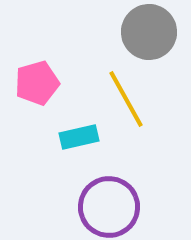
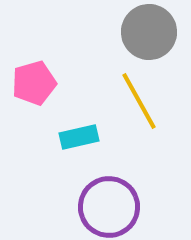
pink pentagon: moved 3 px left
yellow line: moved 13 px right, 2 px down
